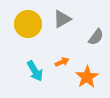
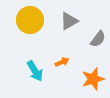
gray triangle: moved 7 px right, 2 px down
yellow circle: moved 2 px right, 4 px up
gray semicircle: moved 2 px right, 2 px down
orange star: moved 6 px right, 2 px down; rotated 15 degrees clockwise
